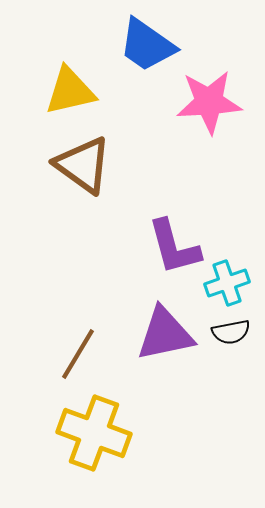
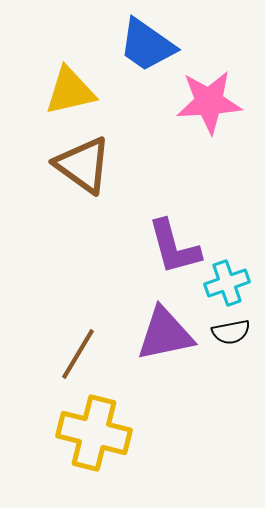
yellow cross: rotated 6 degrees counterclockwise
